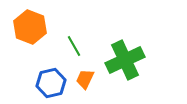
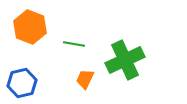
green line: moved 2 px up; rotated 50 degrees counterclockwise
blue hexagon: moved 29 px left
